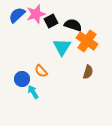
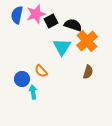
blue semicircle: rotated 36 degrees counterclockwise
orange cross: rotated 15 degrees clockwise
cyan arrow: rotated 24 degrees clockwise
